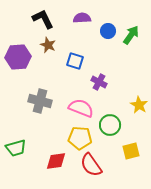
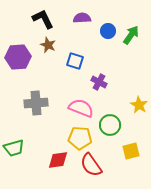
gray cross: moved 4 px left, 2 px down; rotated 20 degrees counterclockwise
green trapezoid: moved 2 px left
red diamond: moved 2 px right, 1 px up
